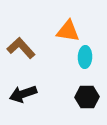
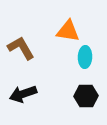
brown L-shape: rotated 12 degrees clockwise
black hexagon: moved 1 px left, 1 px up
